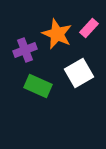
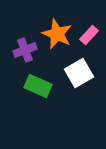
pink rectangle: moved 7 px down
